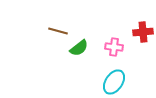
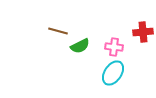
green semicircle: moved 1 px right, 2 px up; rotated 12 degrees clockwise
cyan ellipse: moved 1 px left, 9 px up
